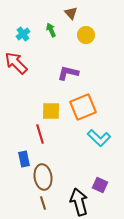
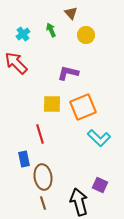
yellow square: moved 1 px right, 7 px up
